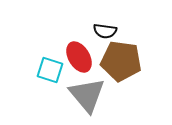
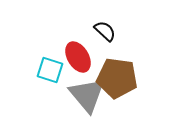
black semicircle: rotated 145 degrees counterclockwise
red ellipse: moved 1 px left
brown pentagon: moved 4 px left, 17 px down
